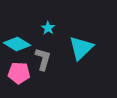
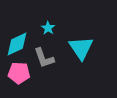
cyan diamond: rotated 56 degrees counterclockwise
cyan triangle: rotated 20 degrees counterclockwise
gray L-shape: moved 1 px right, 1 px up; rotated 145 degrees clockwise
